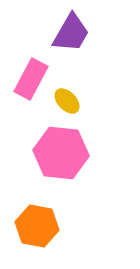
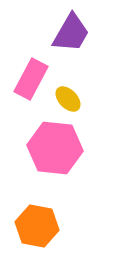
yellow ellipse: moved 1 px right, 2 px up
pink hexagon: moved 6 px left, 5 px up
